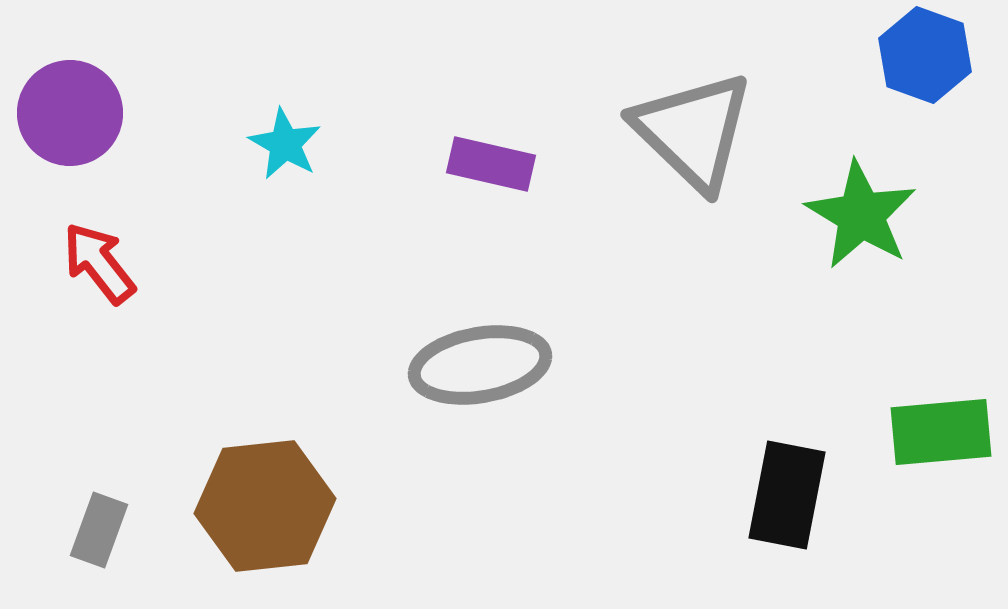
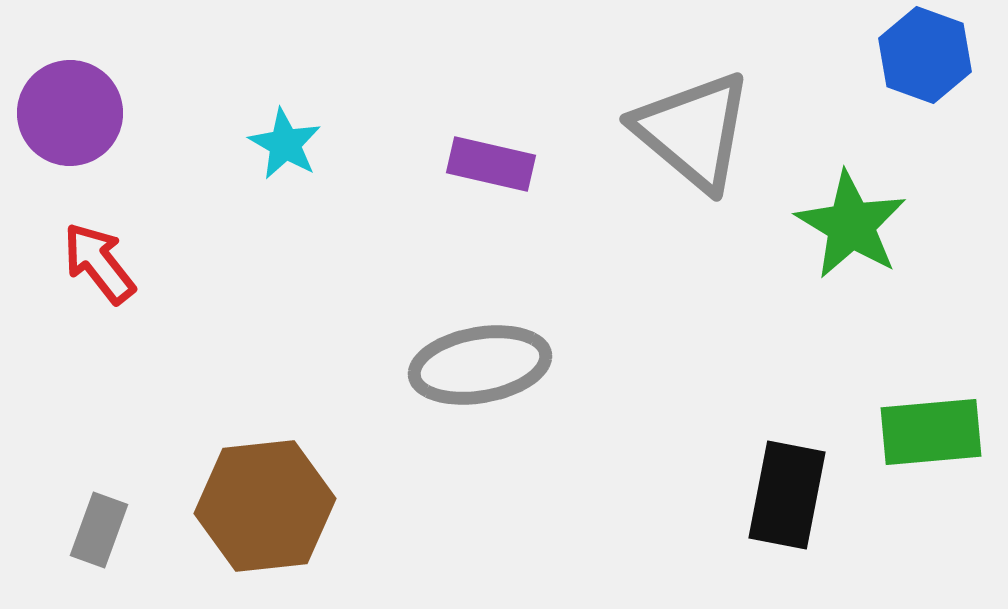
gray triangle: rotated 4 degrees counterclockwise
green star: moved 10 px left, 10 px down
green rectangle: moved 10 px left
